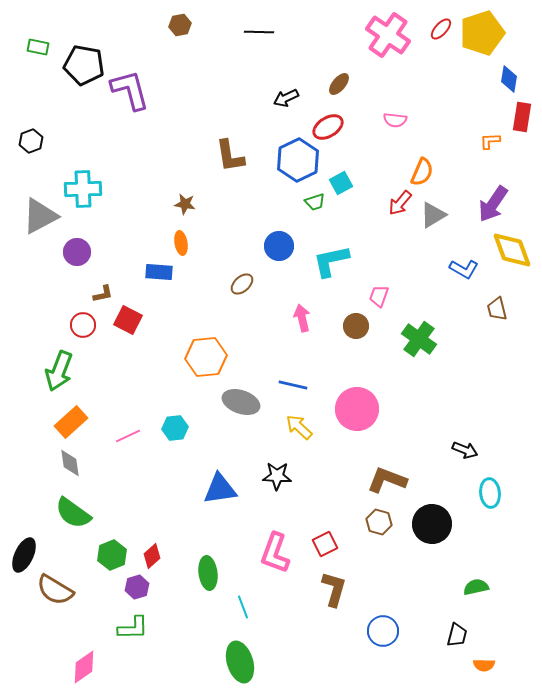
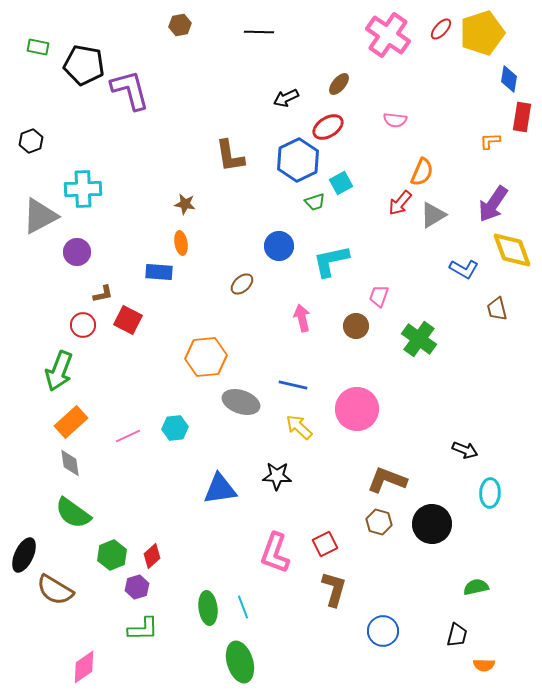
cyan ellipse at (490, 493): rotated 8 degrees clockwise
green ellipse at (208, 573): moved 35 px down
green L-shape at (133, 628): moved 10 px right, 1 px down
